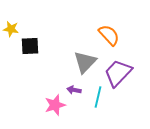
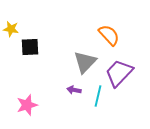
black square: moved 1 px down
purple trapezoid: moved 1 px right
cyan line: moved 1 px up
pink star: moved 28 px left
